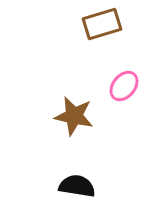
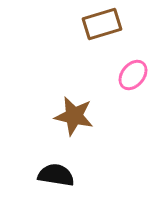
pink ellipse: moved 9 px right, 11 px up
black semicircle: moved 21 px left, 11 px up
